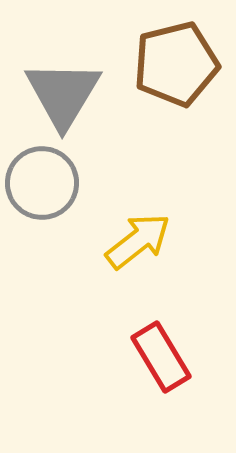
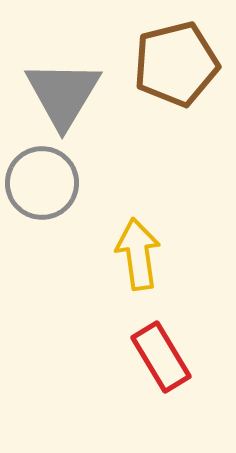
yellow arrow: moved 13 px down; rotated 60 degrees counterclockwise
